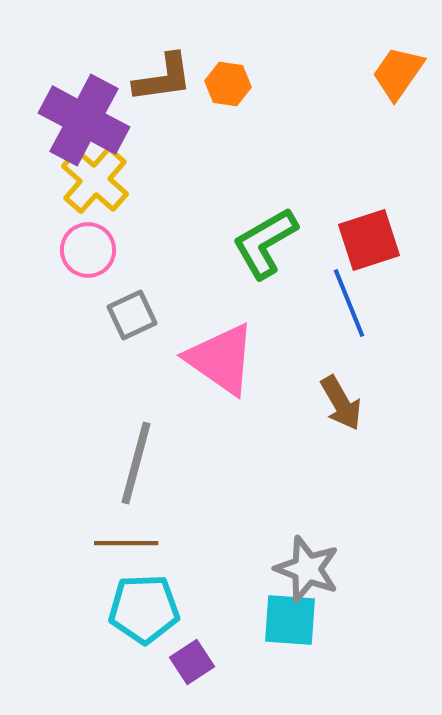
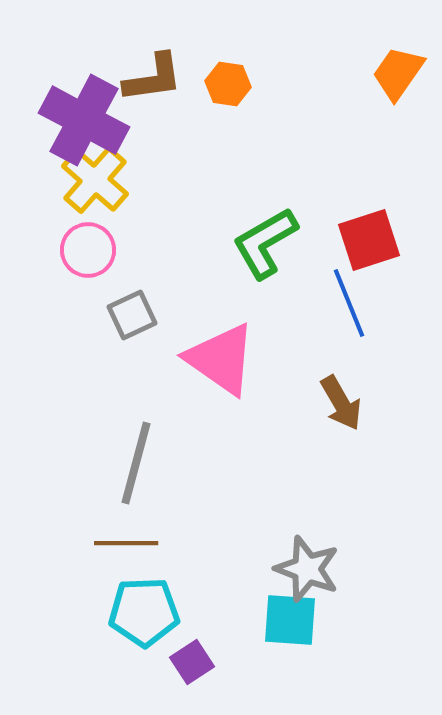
brown L-shape: moved 10 px left
cyan pentagon: moved 3 px down
